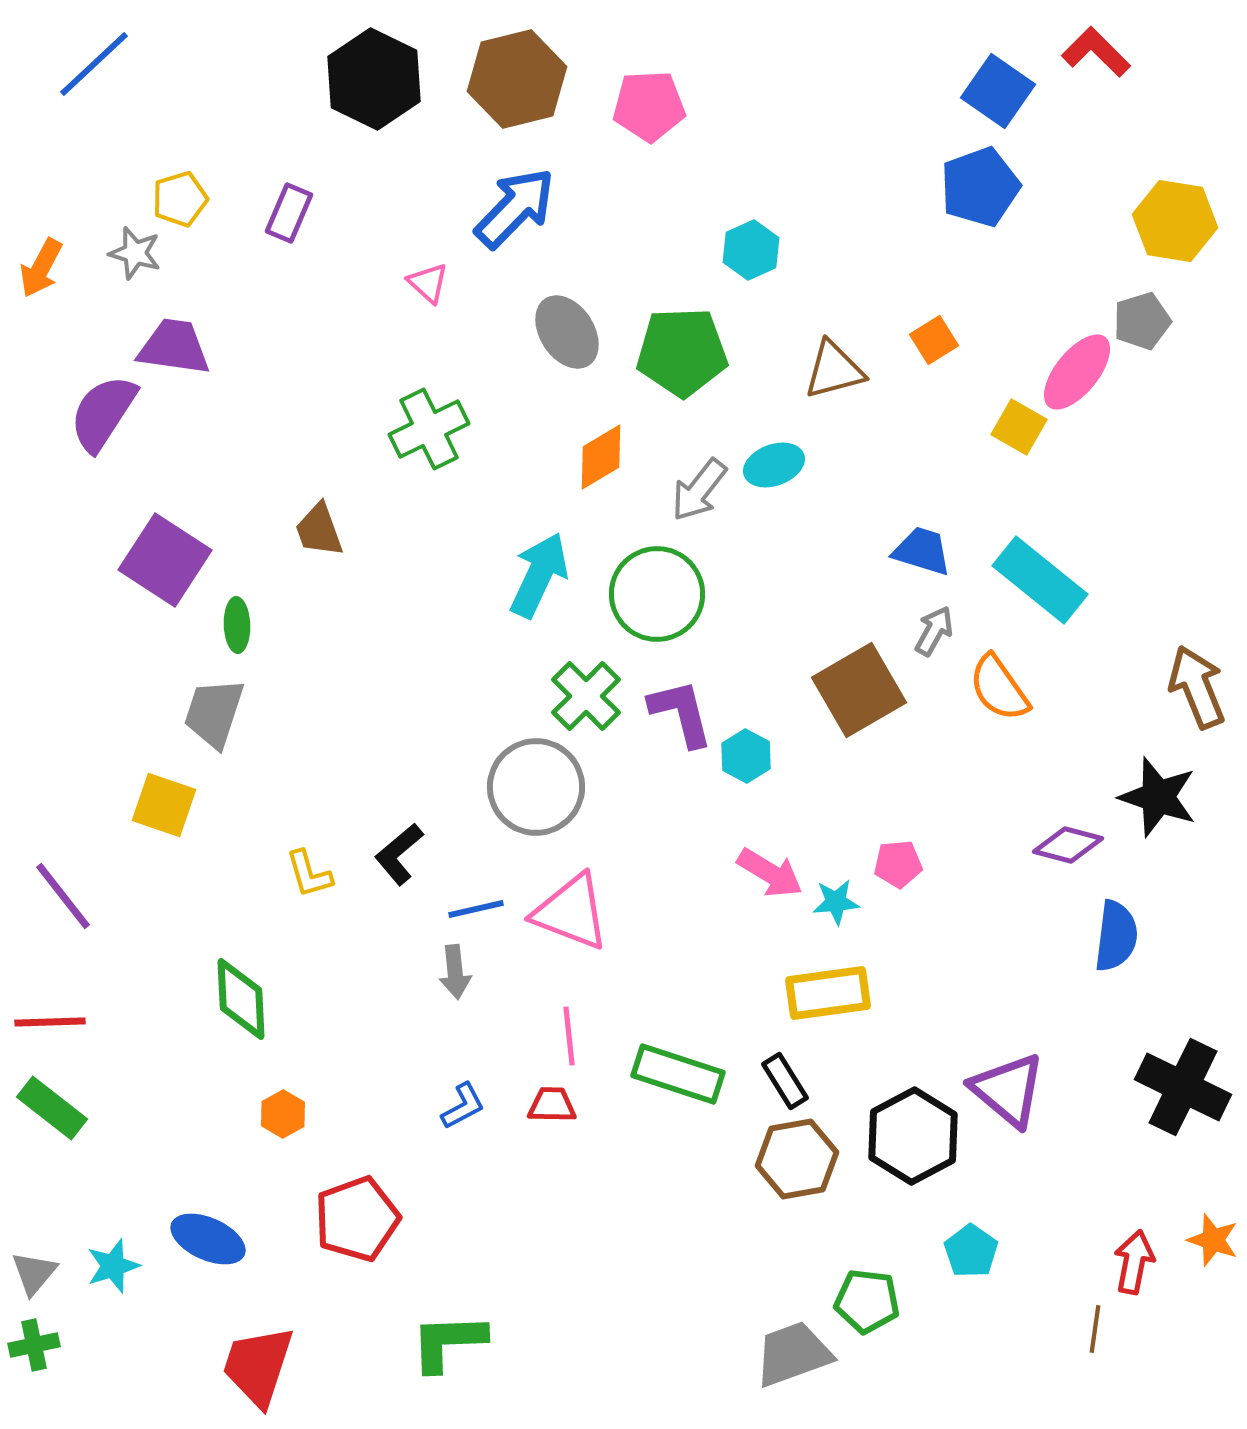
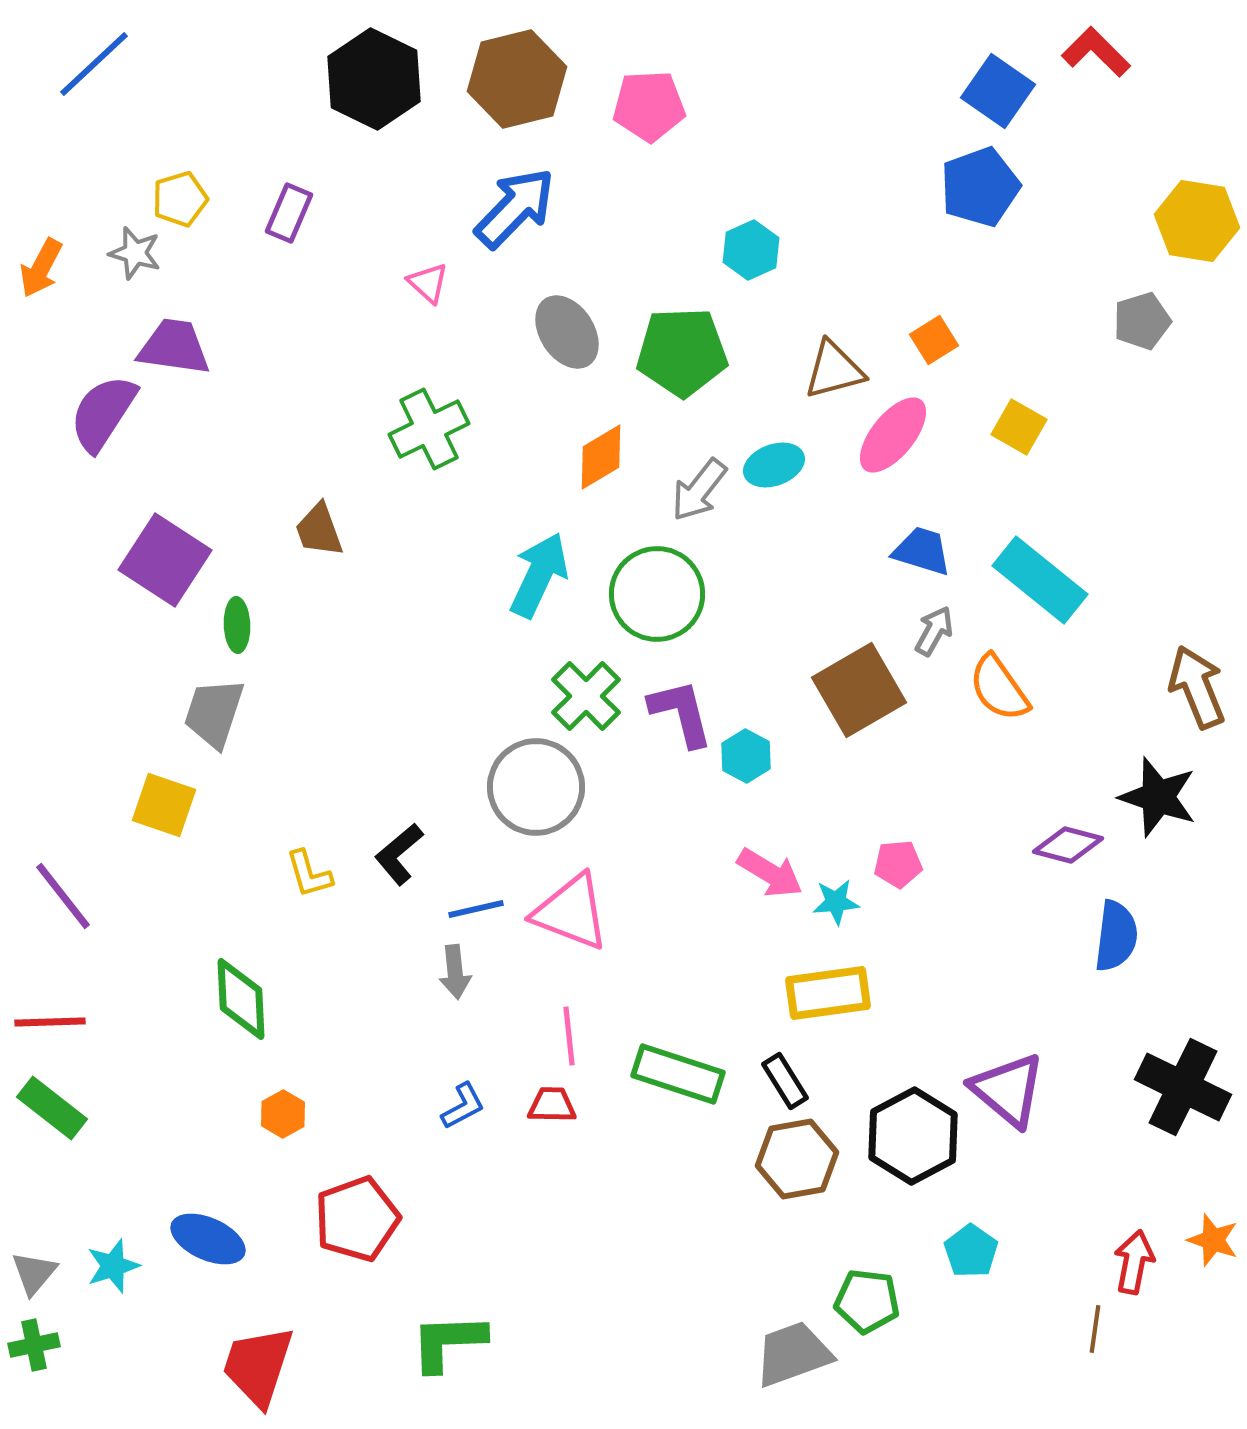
yellow hexagon at (1175, 221): moved 22 px right
pink ellipse at (1077, 372): moved 184 px left, 63 px down
